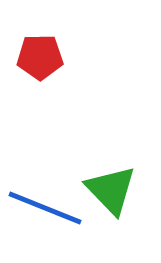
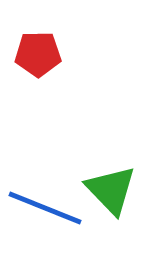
red pentagon: moved 2 px left, 3 px up
